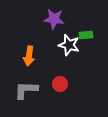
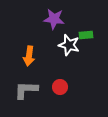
red circle: moved 3 px down
